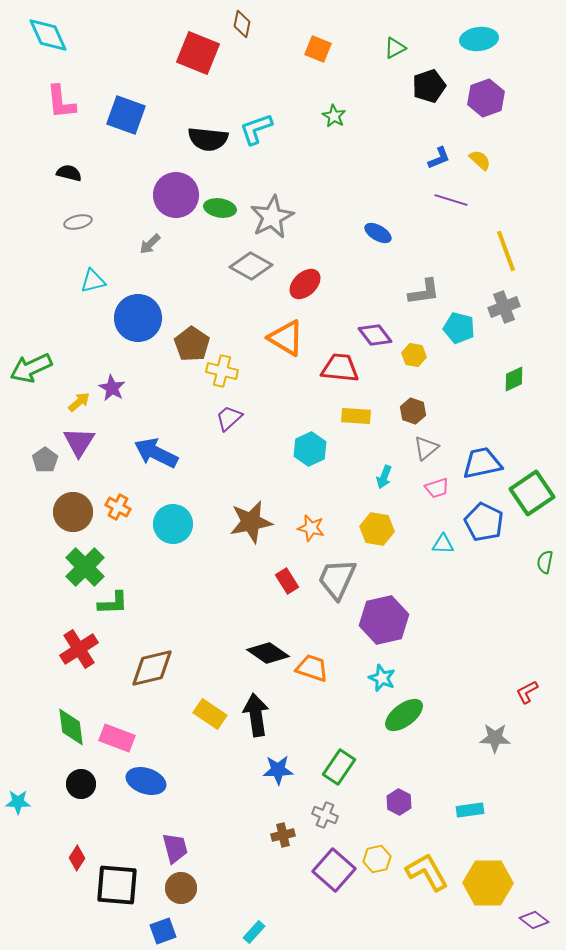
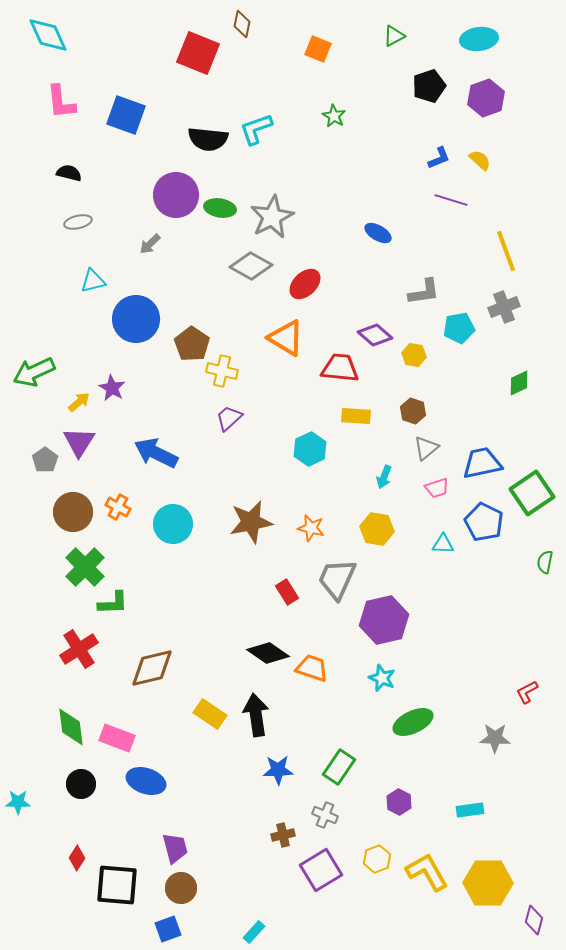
green triangle at (395, 48): moved 1 px left, 12 px up
blue circle at (138, 318): moved 2 px left, 1 px down
cyan pentagon at (459, 328): rotated 24 degrees counterclockwise
purple diamond at (375, 335): rotated 12 degrees counterclockwise
green arrow at (31, 368): moved 3 px right, 4 px down
green diamond at (514, 379): moved 5 px right, 4 px down
red rectangle at (287, 581): moved 11 px down
green ellipse at (404, 715): moved 9 px right, 7 px down; rotated 12 degrees clockwise
yellow hexagon at (377, 859): rotated 8 degrees counterclockwise
purple square at (334, 870): moved 13 px left; rotated 18 degrees clockwise
purple diamond at (534, 920): rotated 68 degrees clockwise
blue square at (163, 931): moved 5 px right, 2 px up
